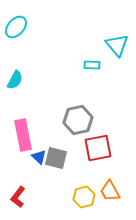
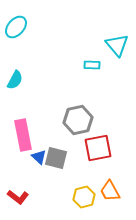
red L-shape: rotated 90 degrees counterclockwise
